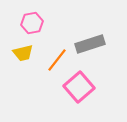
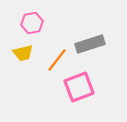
pink square: rotated 20 degrees clockwise
